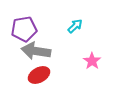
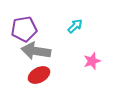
pink star: rotated 18 degrees clockwise
